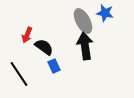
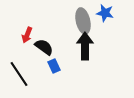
gray ellipse: rotated 15 degrees clockwise
black arrow: rotated 8 degrees clockwise
